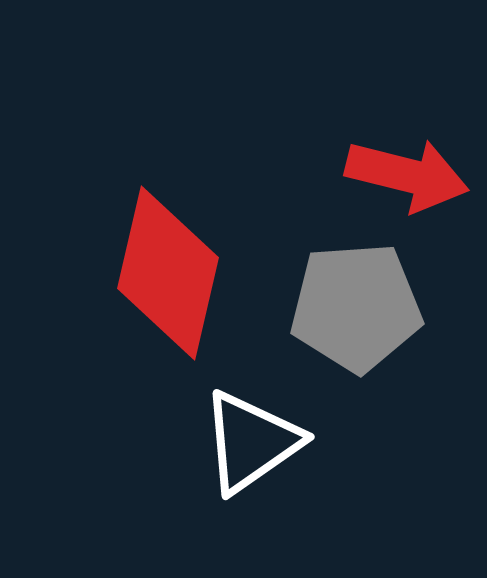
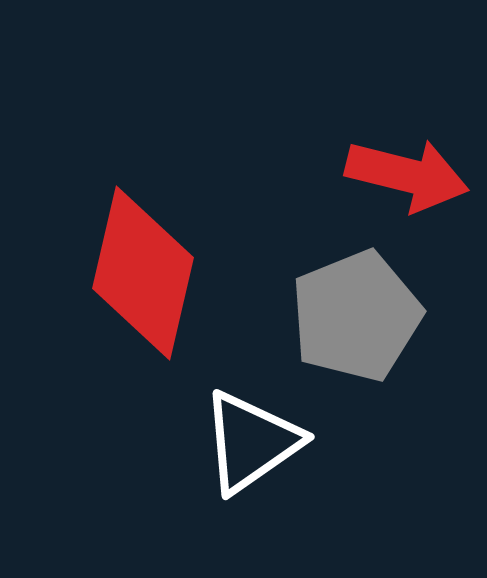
red diamond: moved 25 px left
gray pentagon: moved 9 px down; rotated 18 degrees counterclockwise
